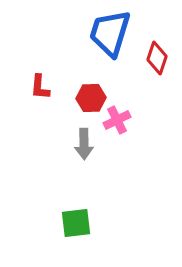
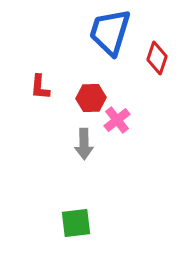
blue trapezoid: moved 1 px up
pink cross: rotated 12 degrees counterclockwise
